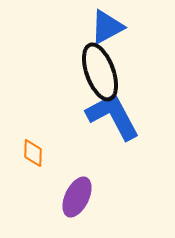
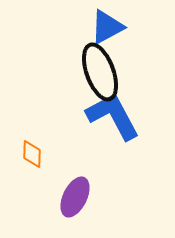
orange diamond: moved 1 px left, 1 px down
purple ellipse: moved 2 px left
